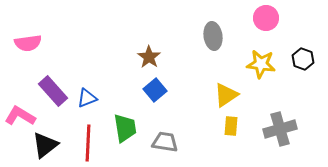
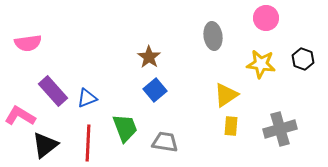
green trapezoid: rotated 12 degrees counterclockwise
